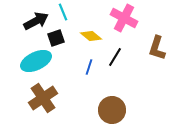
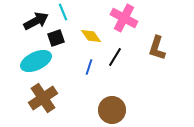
yellow diamond: rotated 15 degrees clockwise
